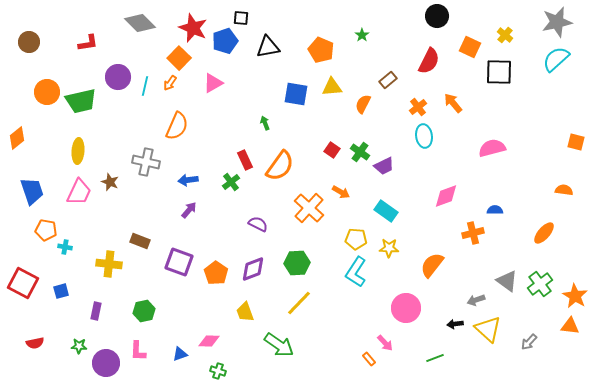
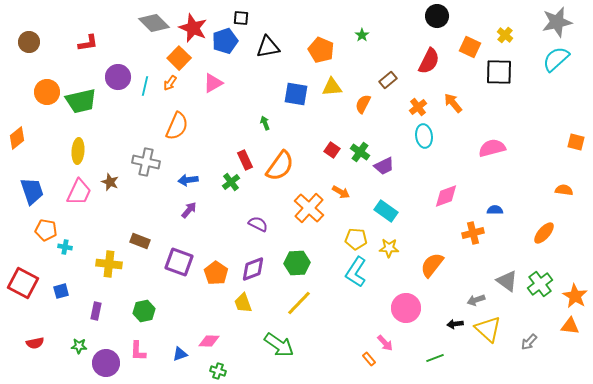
gray diamond at (140, 23): moved 14 px right
yellow trapezoid at (245, 312): moved 2 px left, 9 px up
